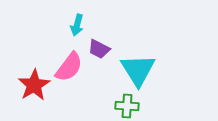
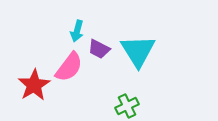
cyan arrow: moved 6 px down
cyan triangle: moved 19 px up
green cross: rotated 30 degrees counterclockwise
